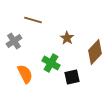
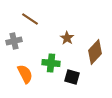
brown line: moved 3 px left, 1 px up; rotated 18 degrees clockwise
gray cross: rotated 21 degrees clockwise
green cross: rotated 24 degrees counterclockwise
black square: rotated 28 degrees clockwise
